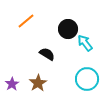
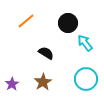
black circle: moved 6 px up
black semicircle: moved 1 px left, 1 px up
cyan circle: moved 1 px left
brown star: moved 5 px right, 1 px up
